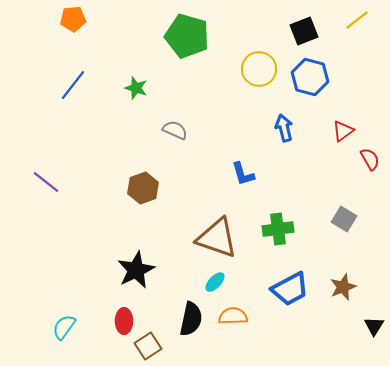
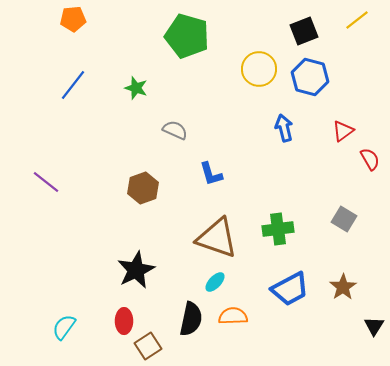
blue L-shape: moved 32 px left
brown star: rotated 12 degrees counterclockwise
